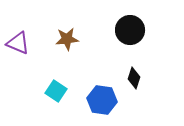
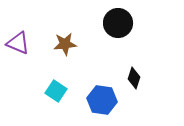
black circle: moved 12 px left, 7 px up
brown star: moved 2 px left, 5 px down
